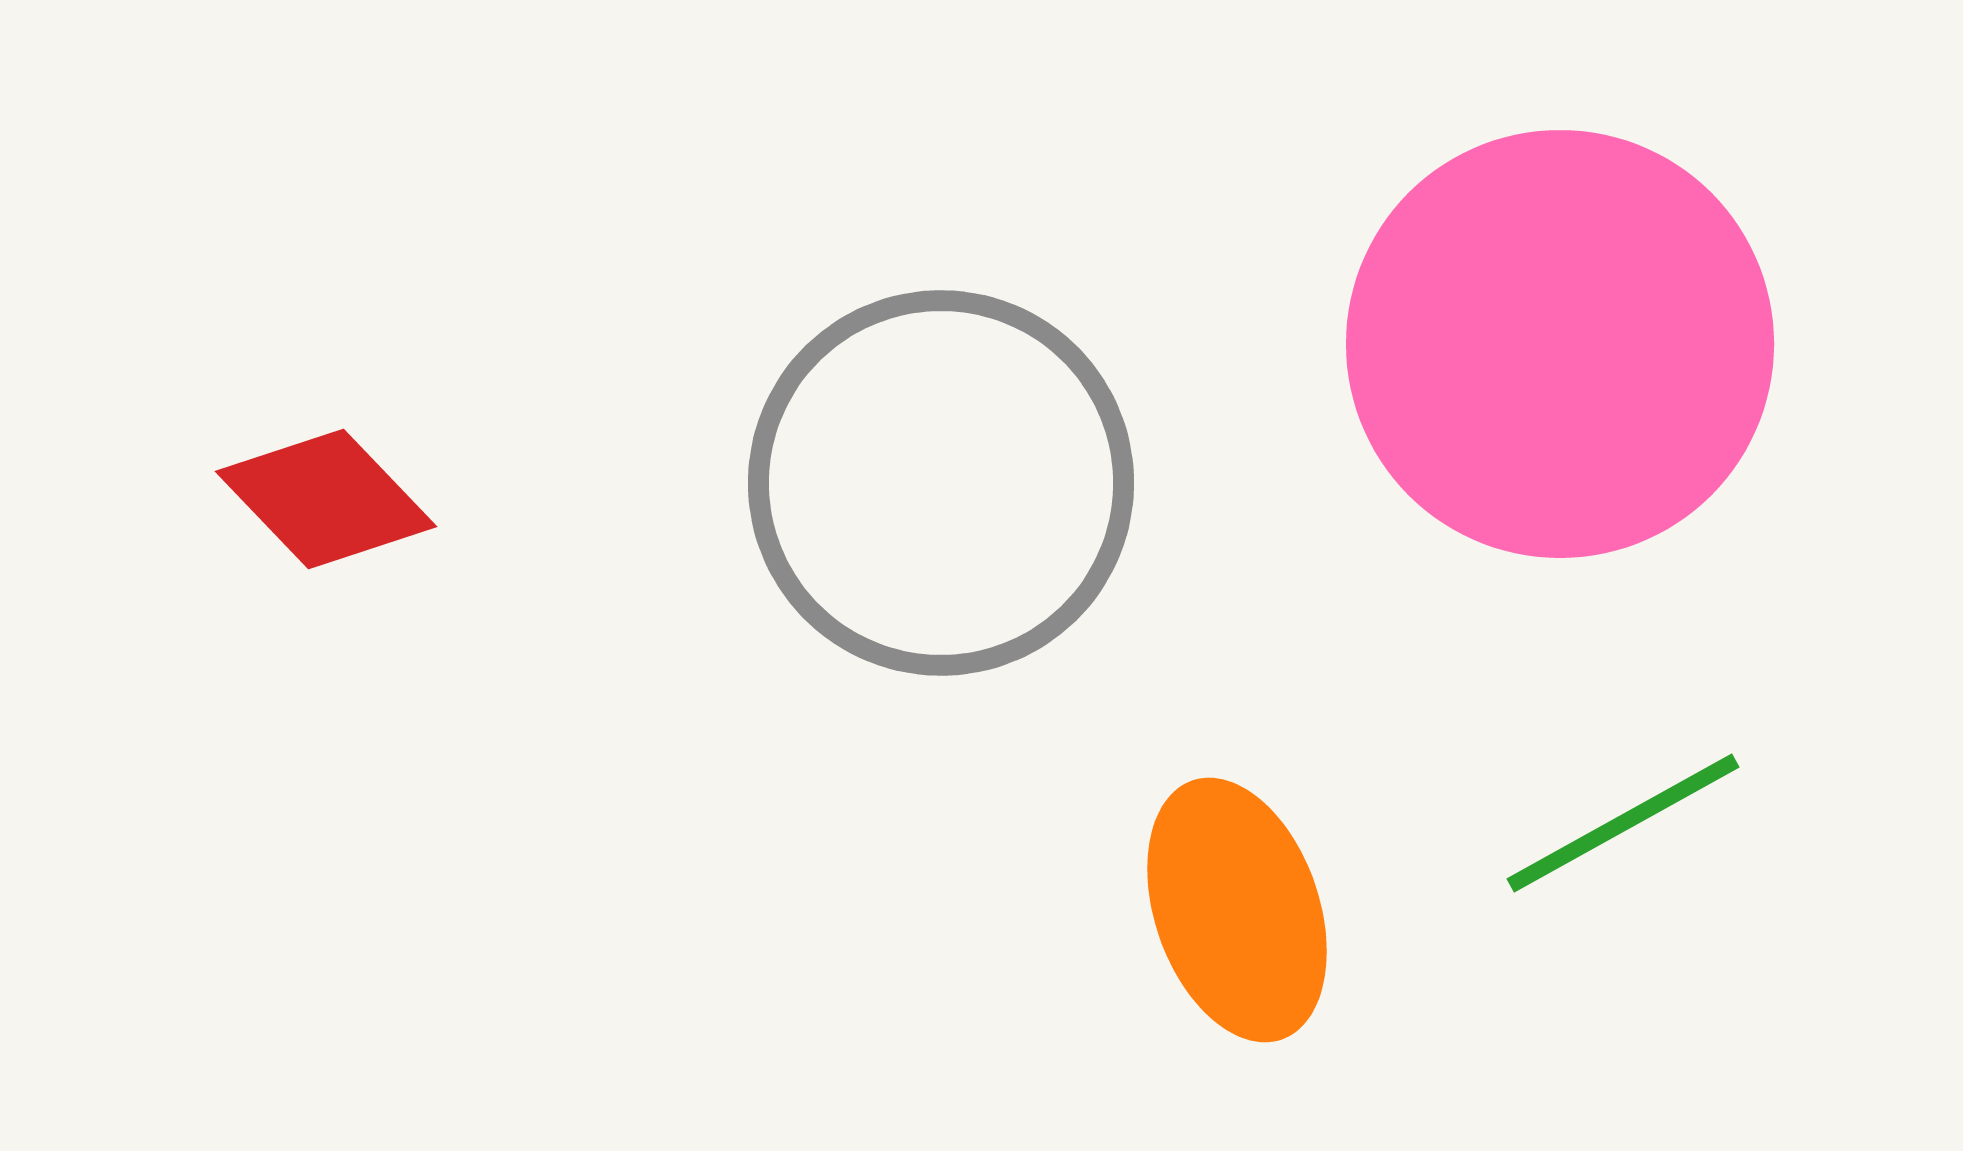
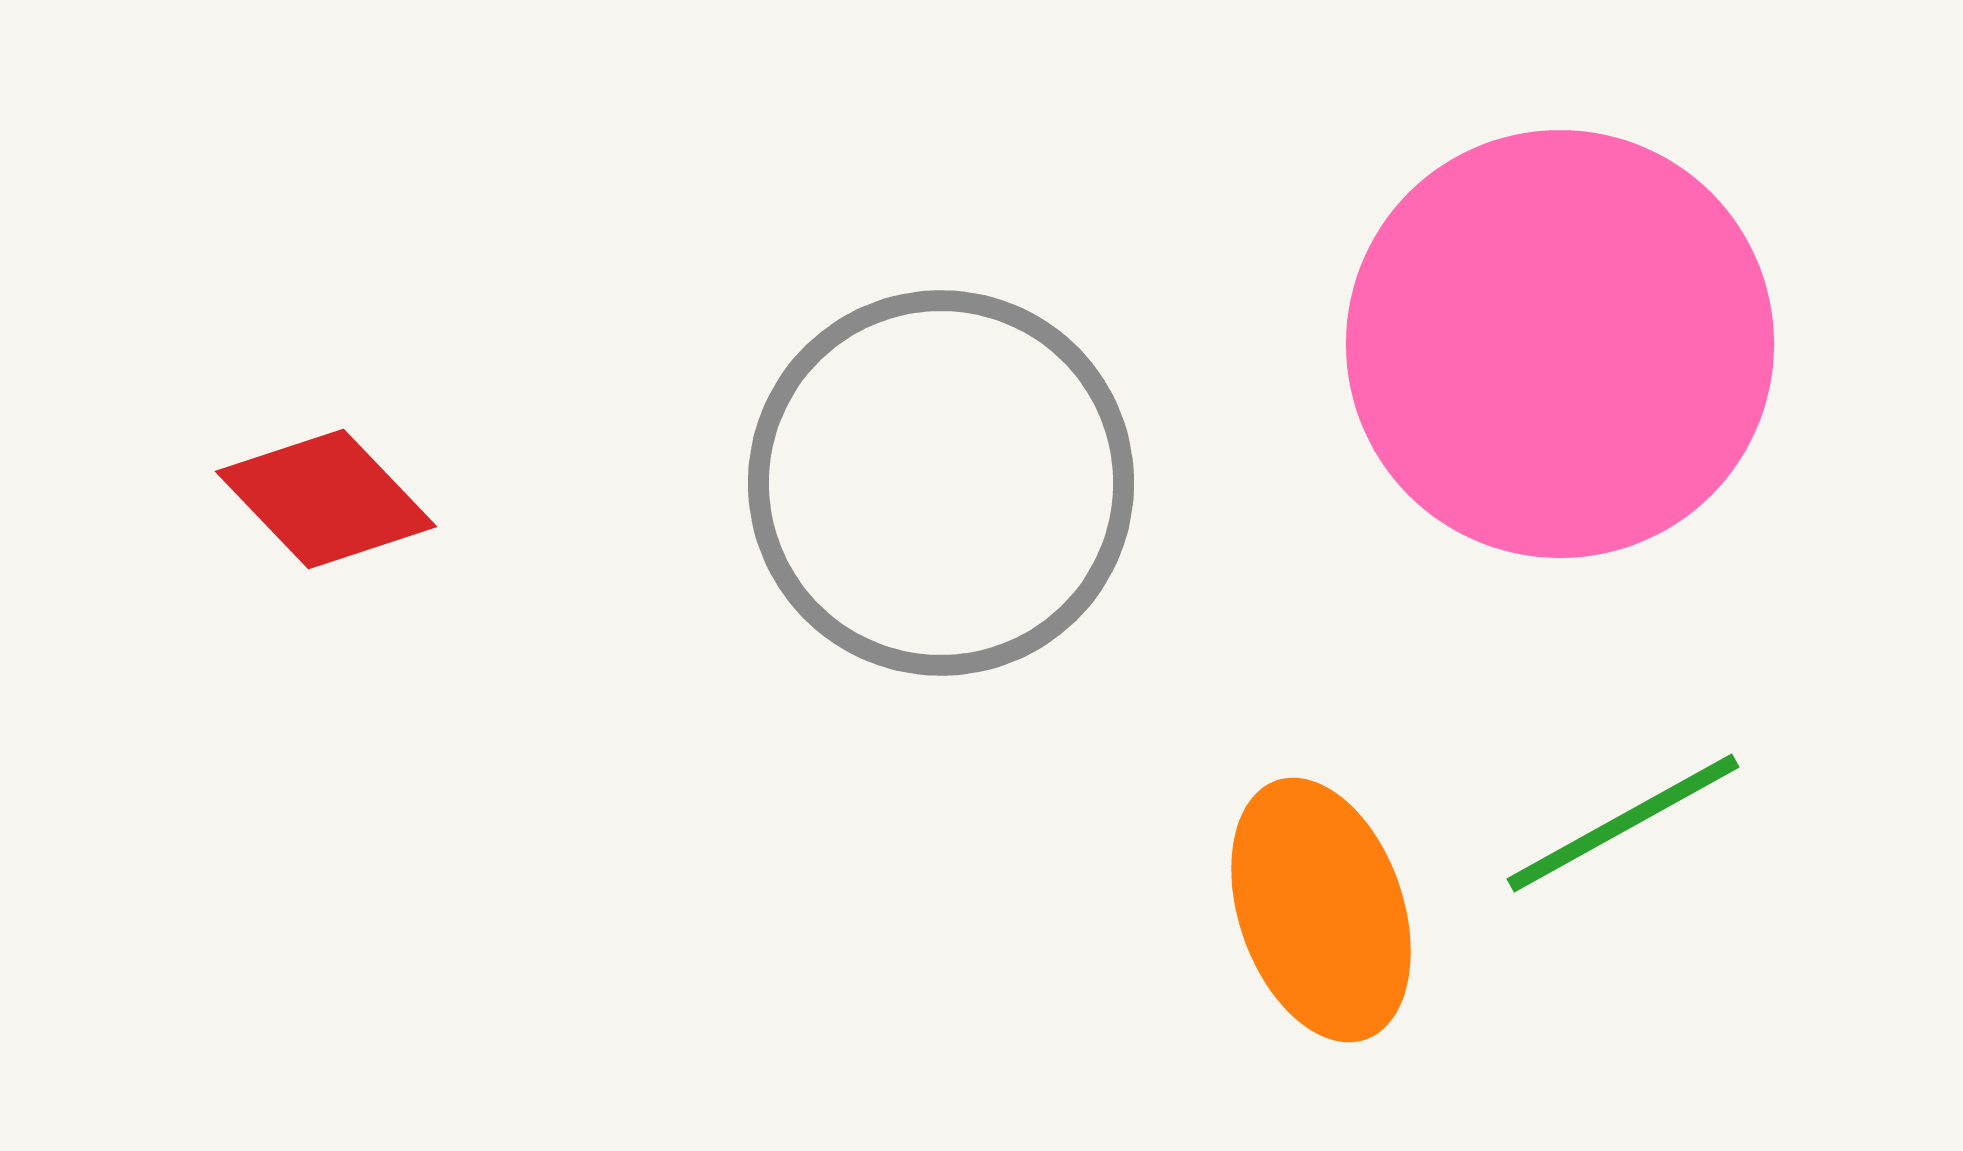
orange ellipse: moved 84 px right
